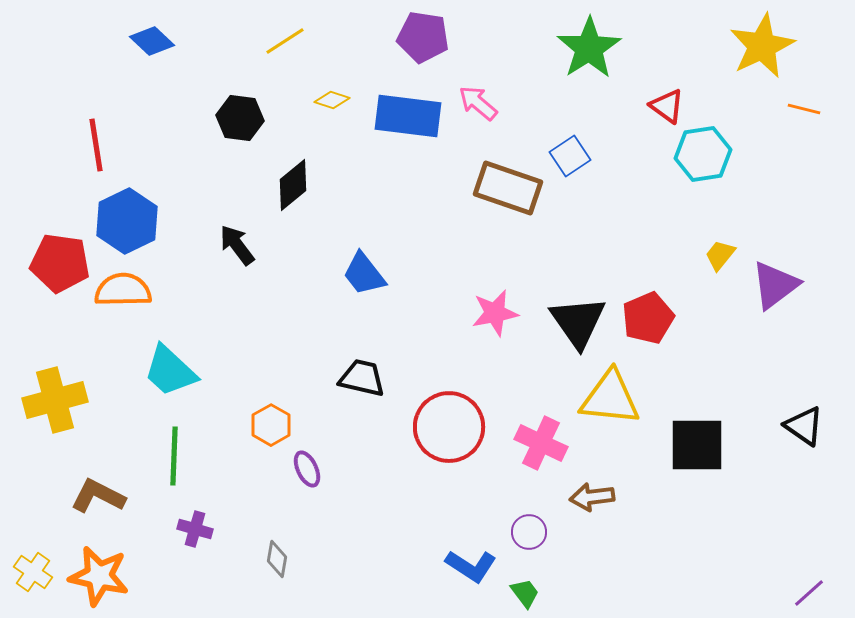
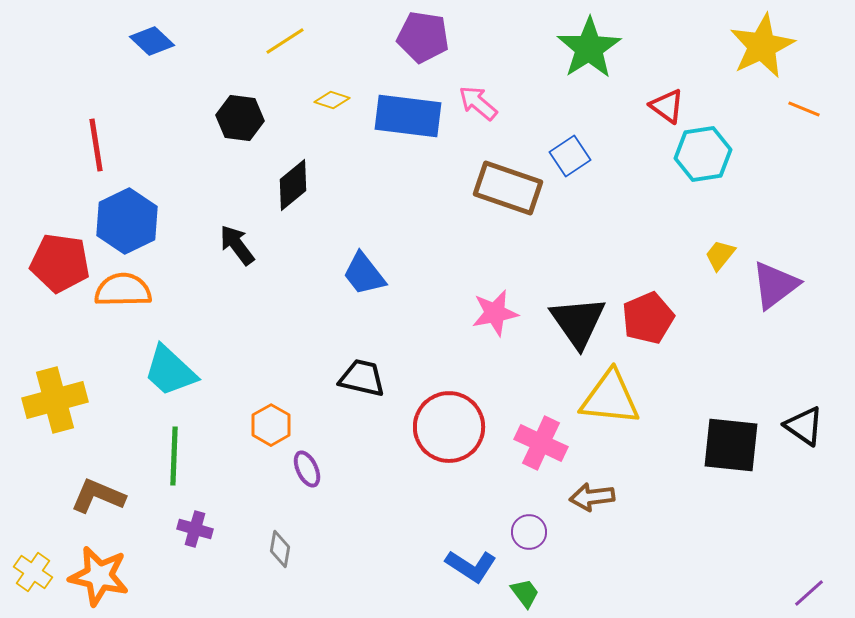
orange line at (804, 109): rotated 8 degrees clockwise
black square at (697, 445): moved 34 px right; rotated 6 degrees clockwise
brown L-shape at (98, 496): rotated 4 degrees counterclockwise
gray diamond at (277, 559): moved 3 px right, 10 px up
